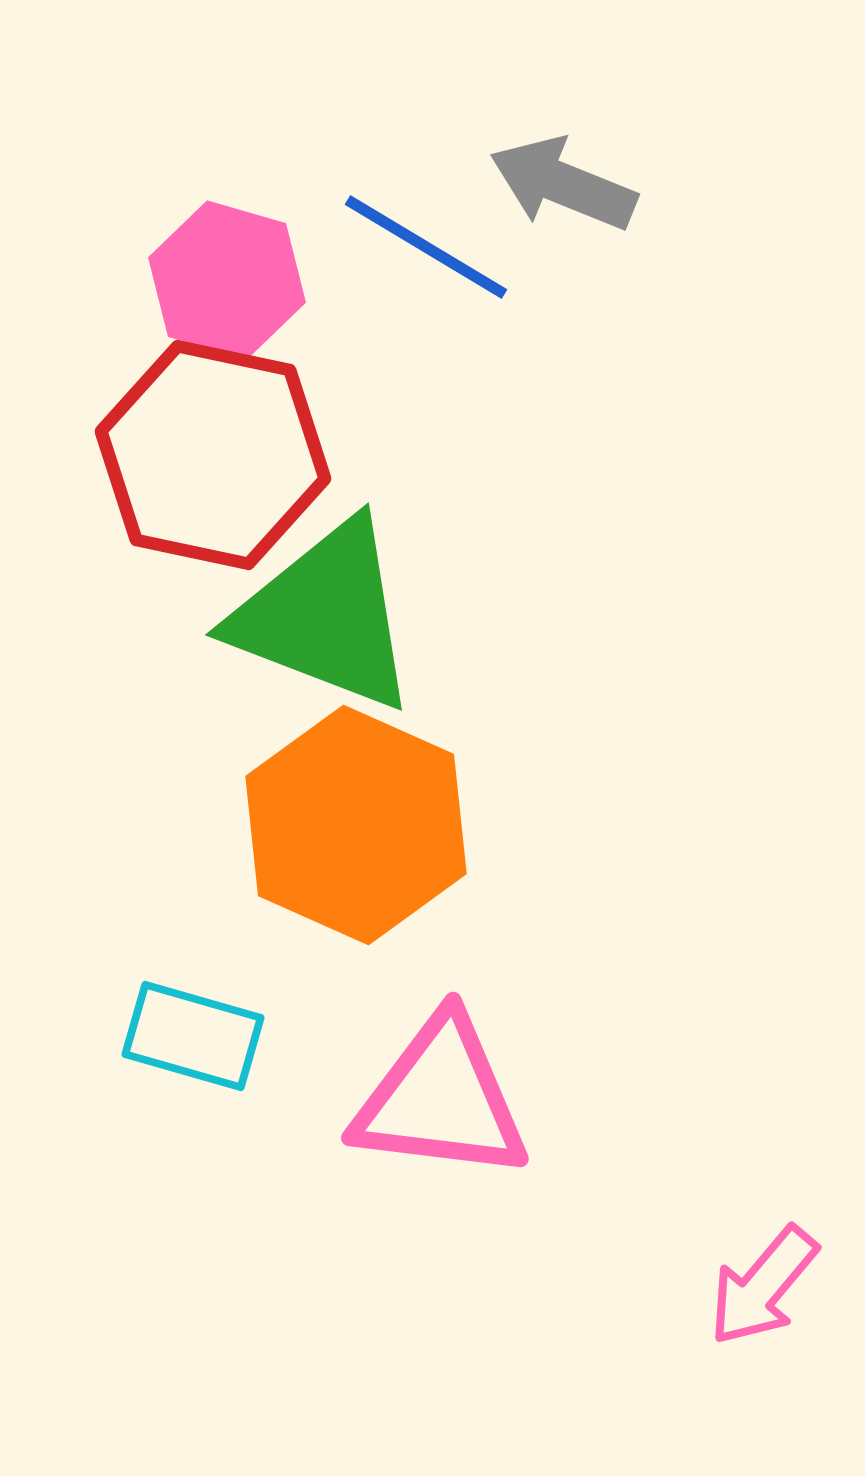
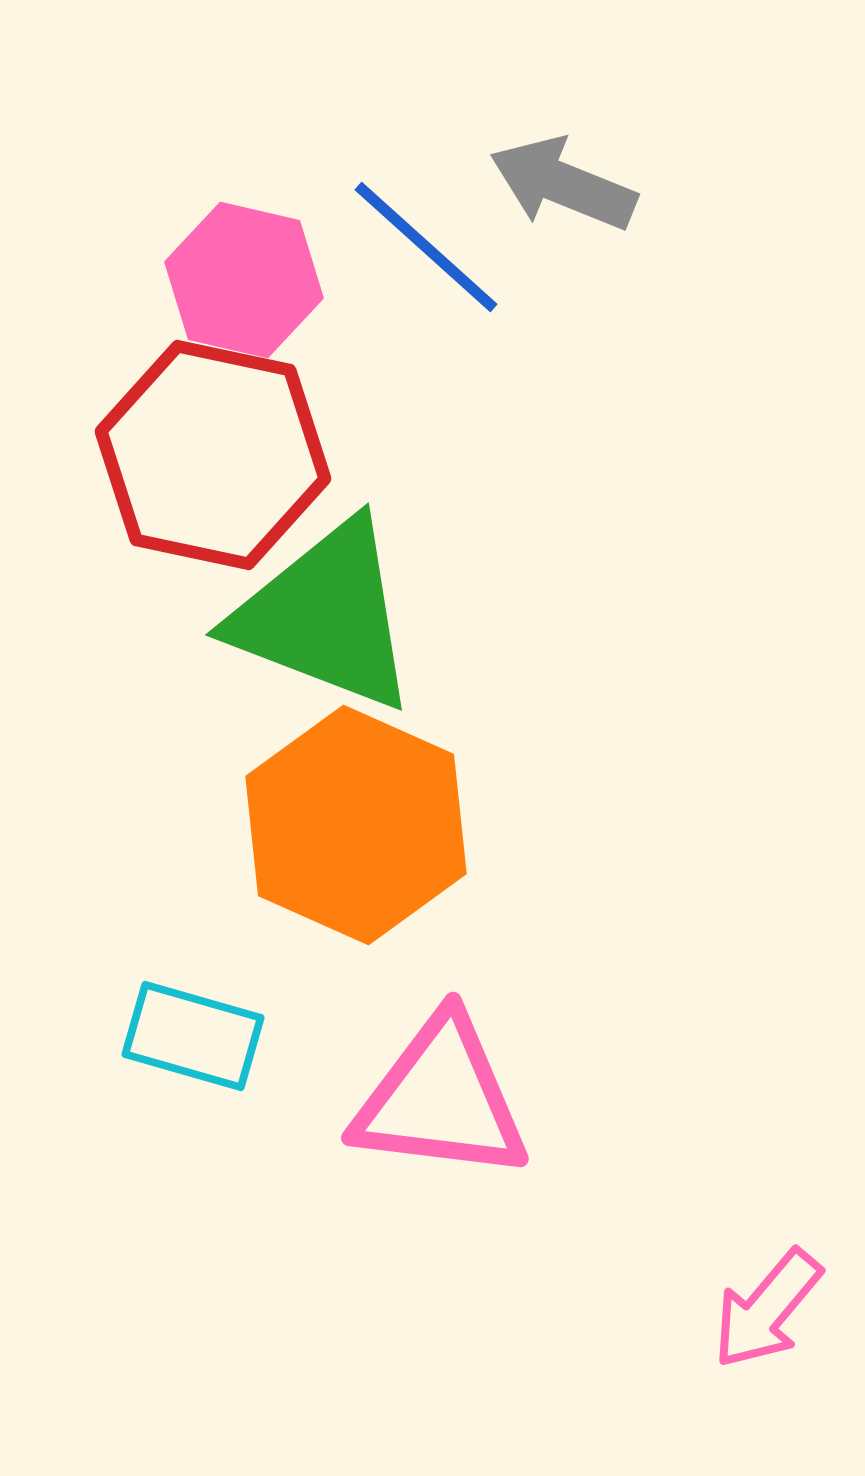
blue line: rotated 11 degrees clockwise
pink hexagon: moved 17 px right; rotated 3 degrees counterclockwise
pink arrow: moved 4 px right, 23 px down
